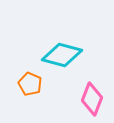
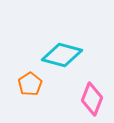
orange pentagon: rotated 15 degrees clockwise
